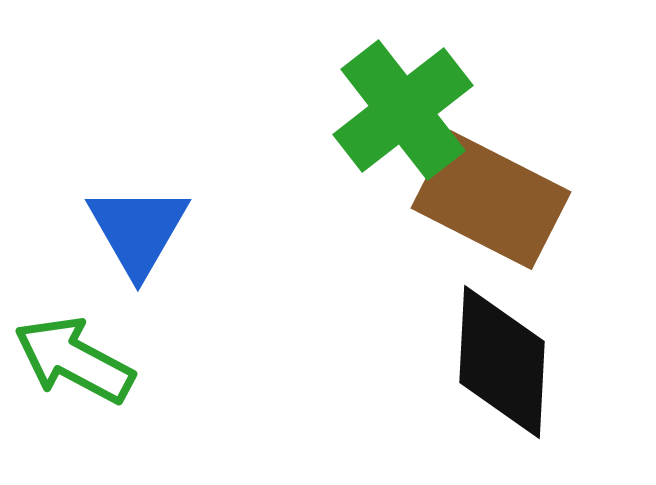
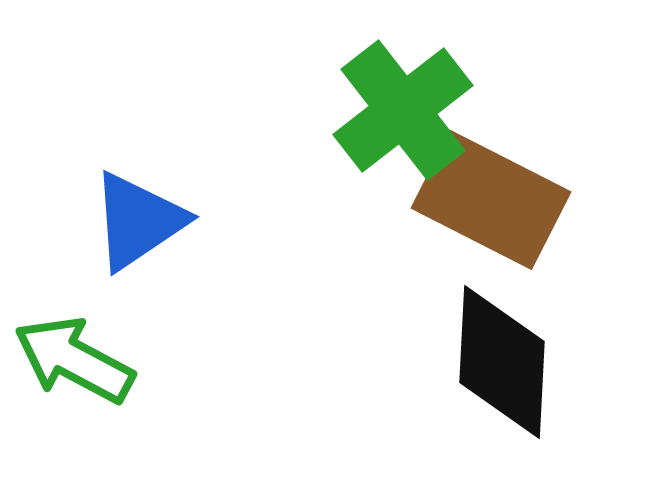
blue triangle: moved 9 px up; rotated 26 degrees clockwise
